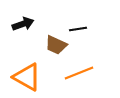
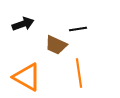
orange line: rotated 76 degrees counterclockwise
